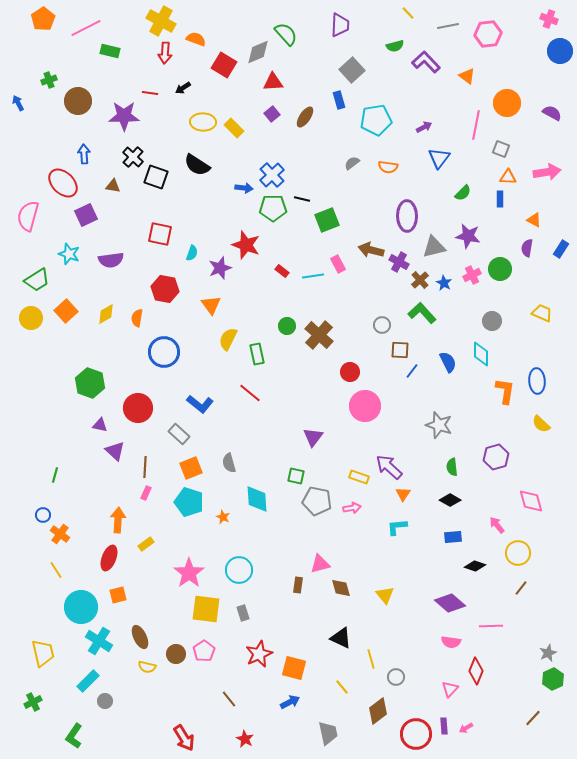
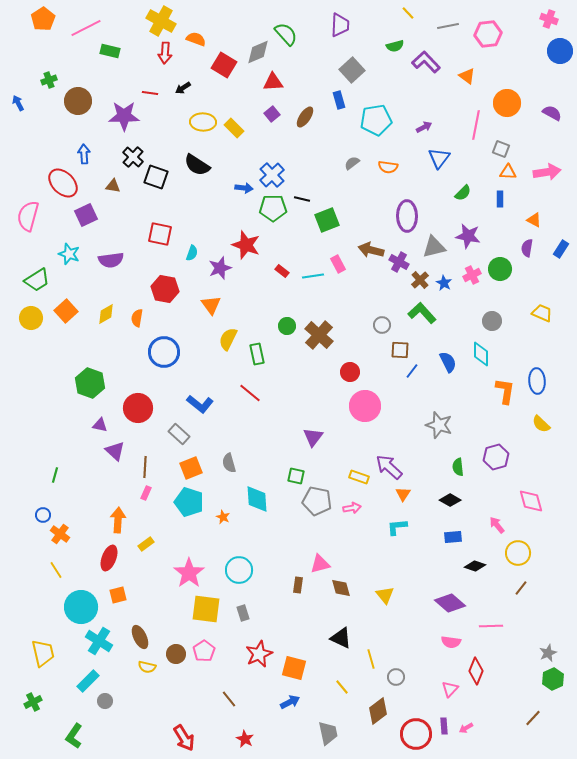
orange triangle at (508, 177): moved 5 px up
green semicircle at (452, 467): moved 6 px right
